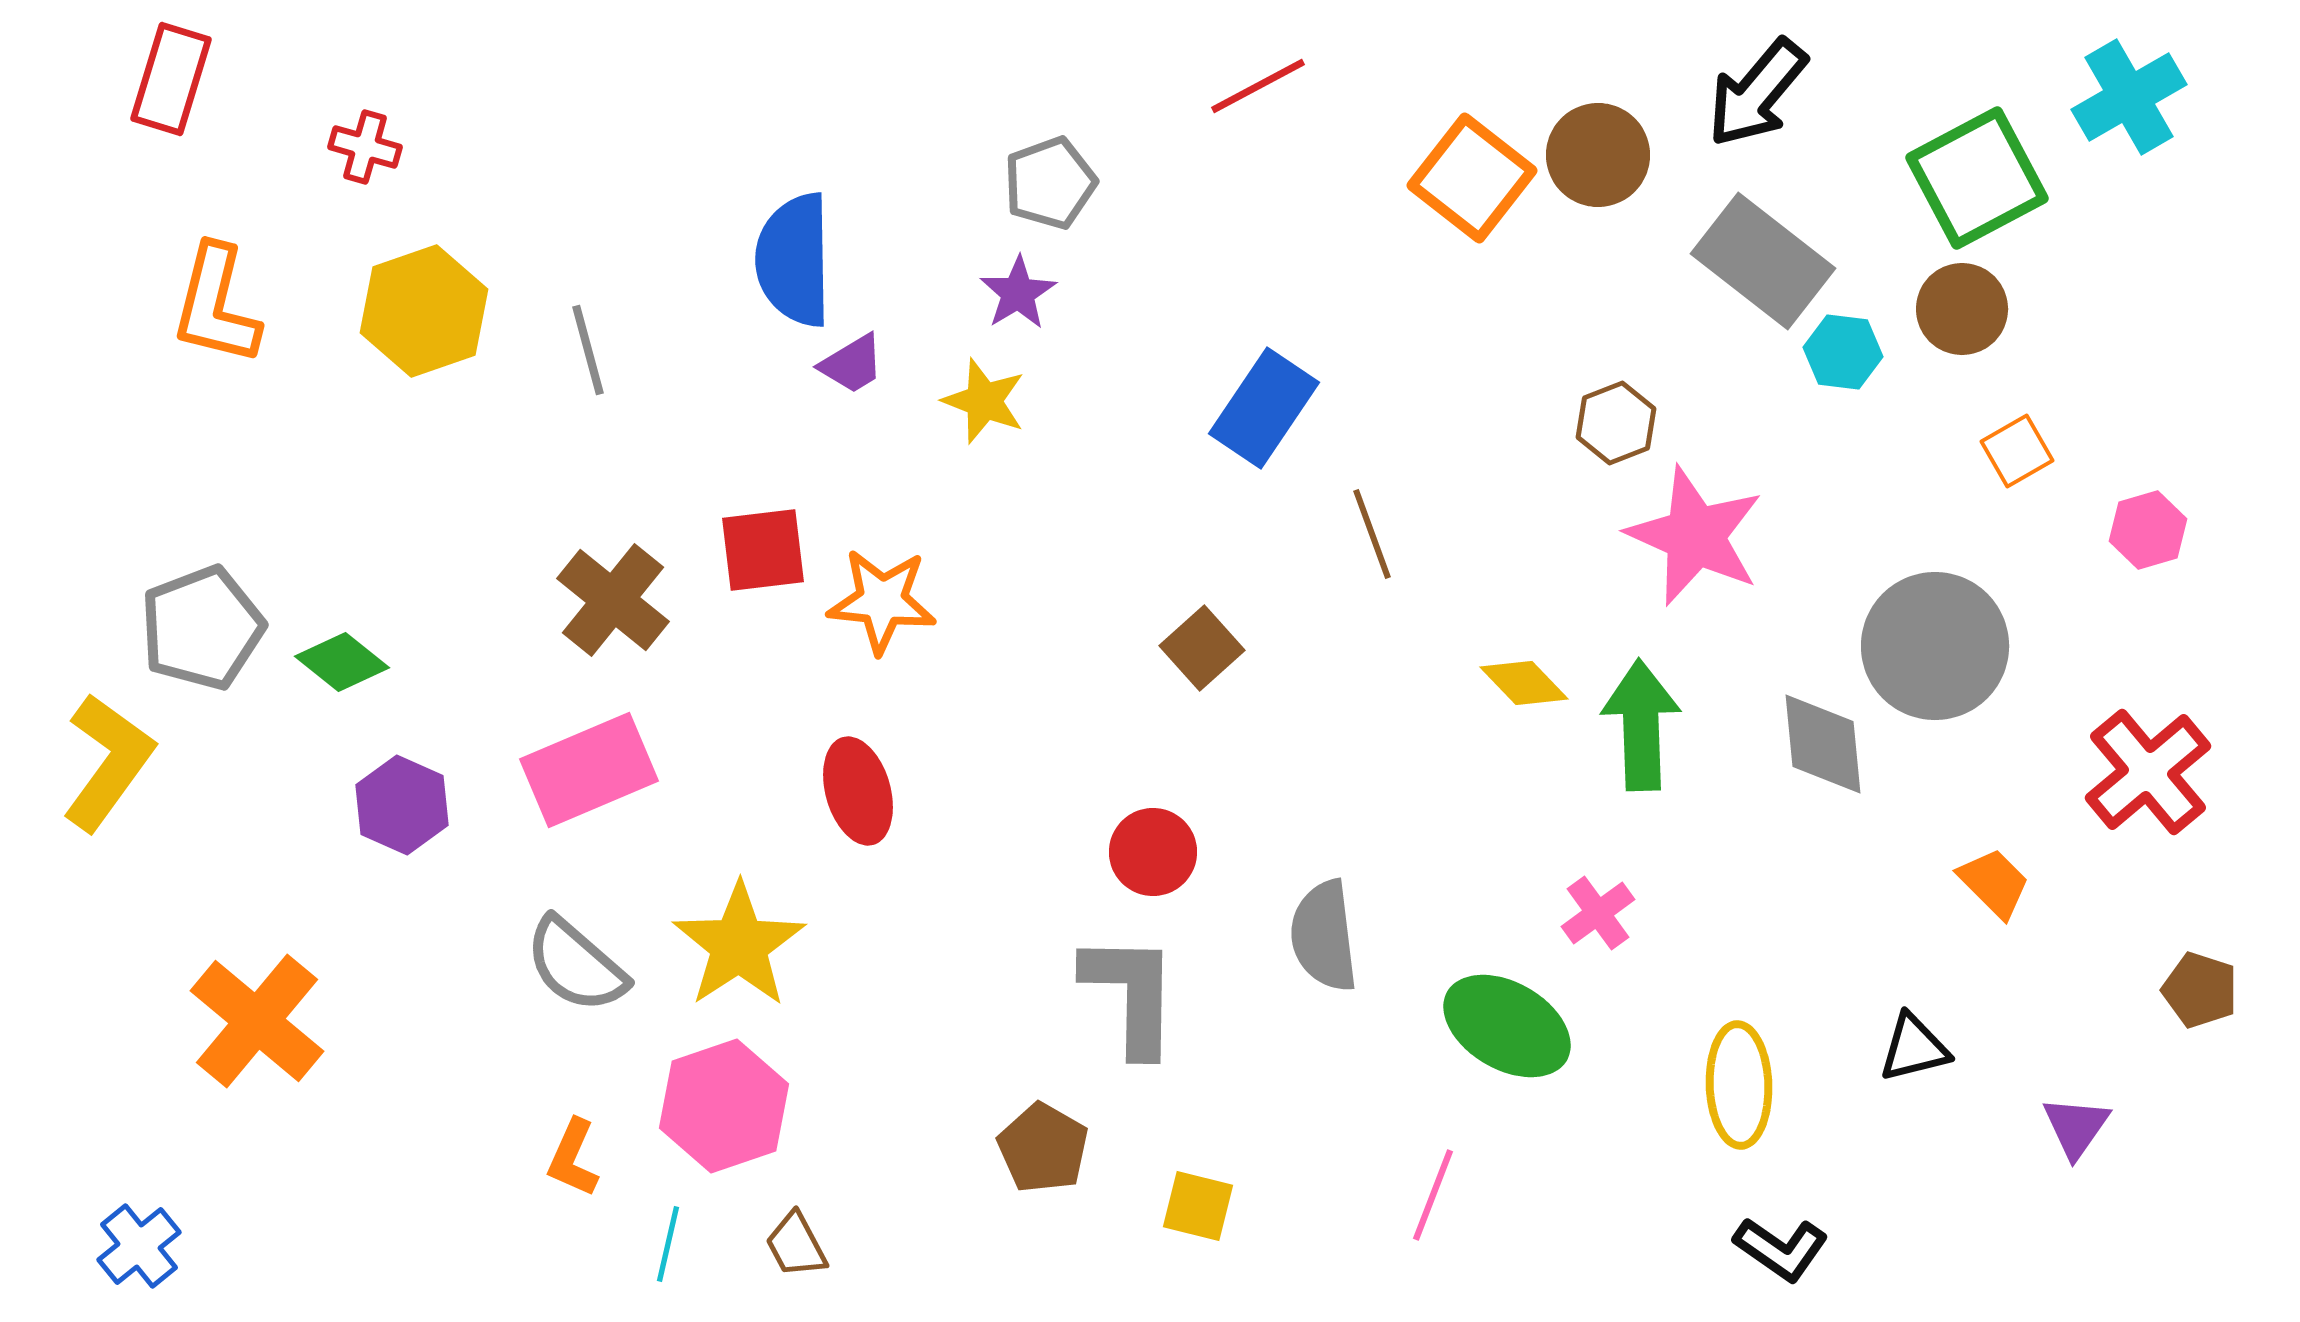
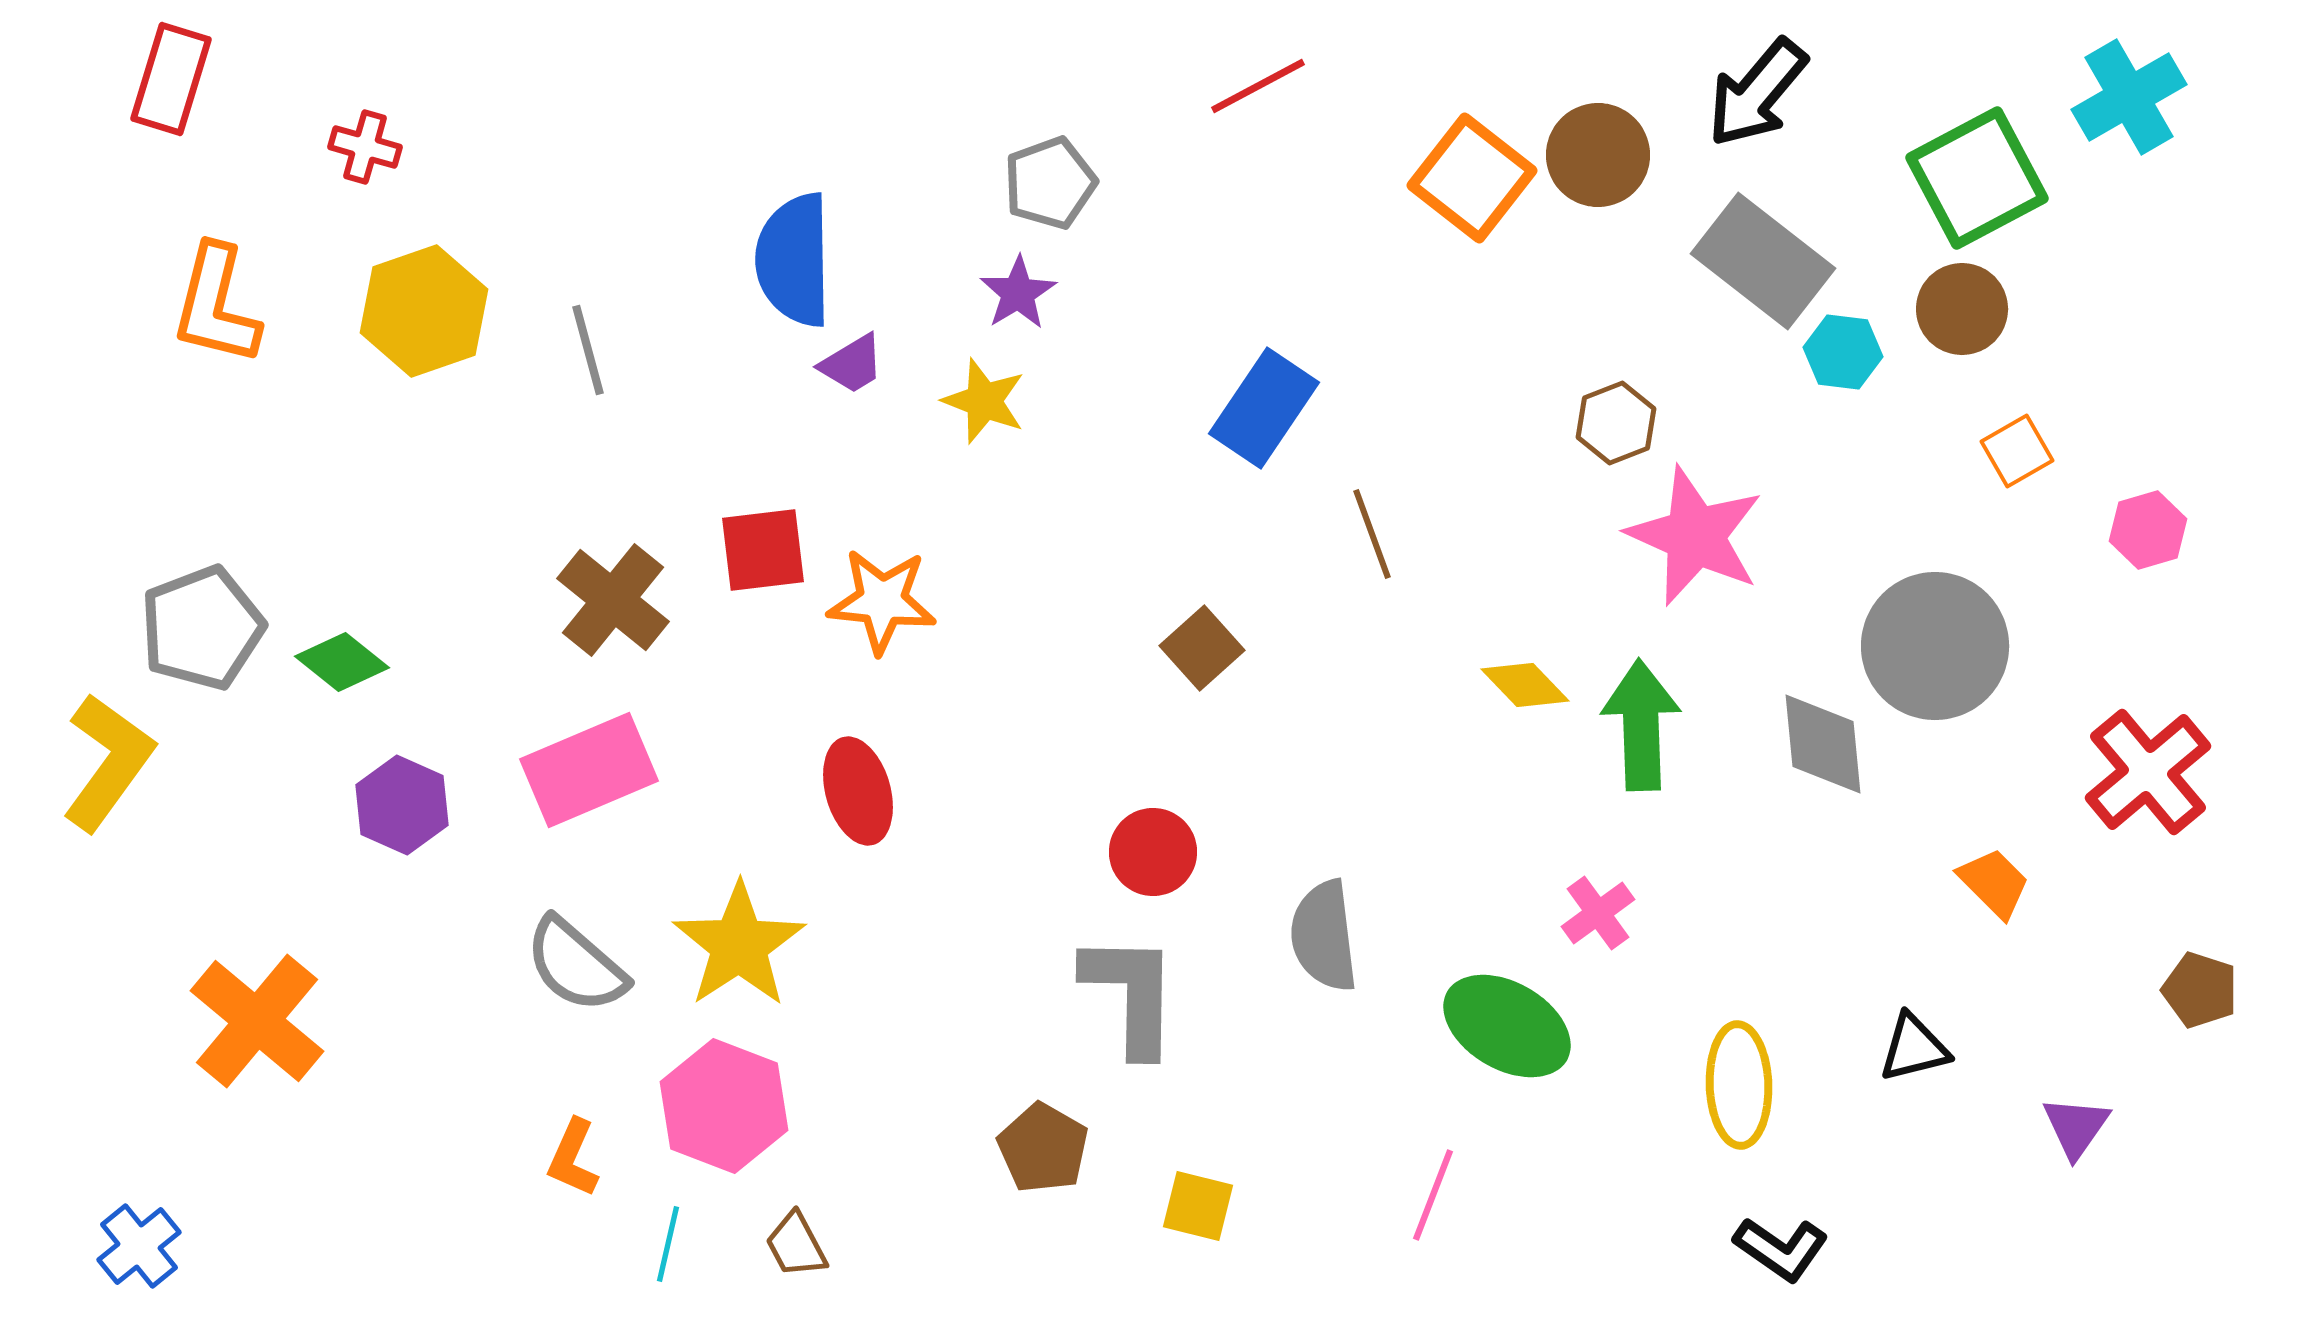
yellow diamond at (1524, 683): moved 1 px right, 2 px down
pink hexagon at (724, 1106): rotated 20 degrees counterclockwise
